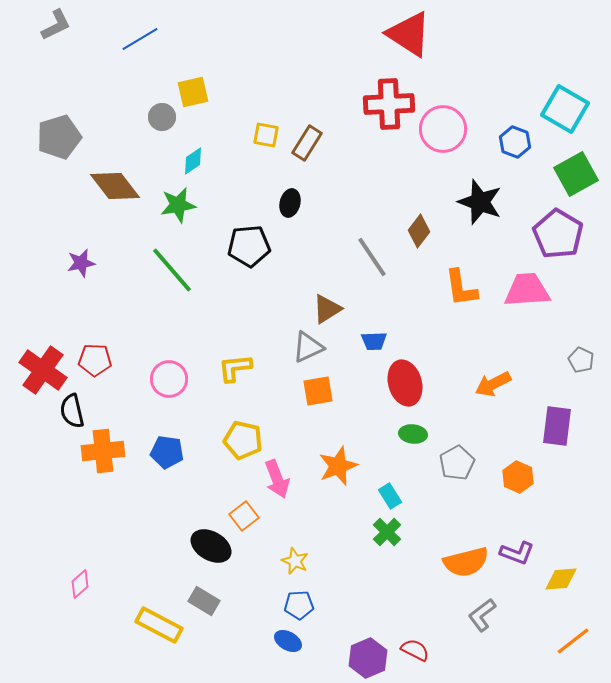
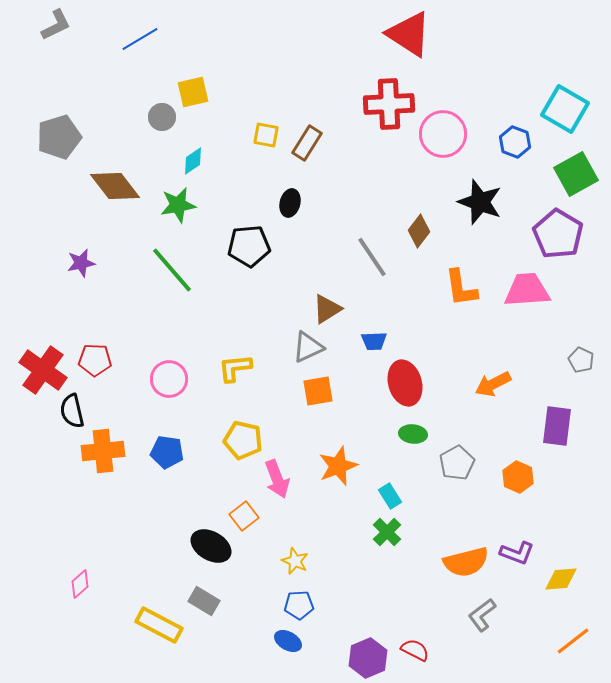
pink circle at (443, 129): moved 5 px down
